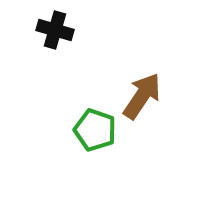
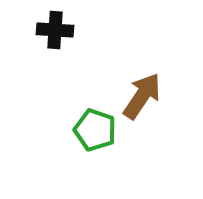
black cross: rotated 12 degrees counterclockwise
